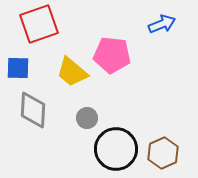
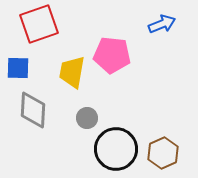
yellow trapezoid: rotated 60 degrees clockwise
